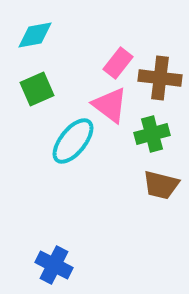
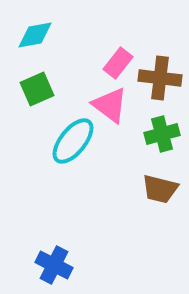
green cross: moved 10 px right
brown trapezoid: moved 1 px left, 4 px down
